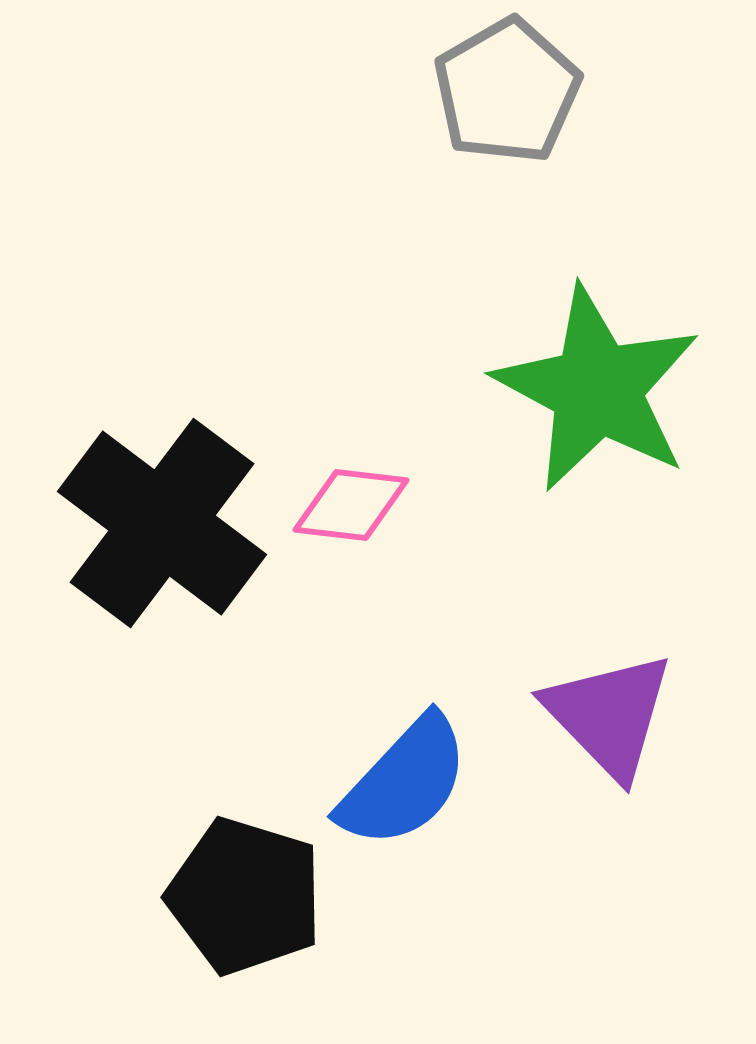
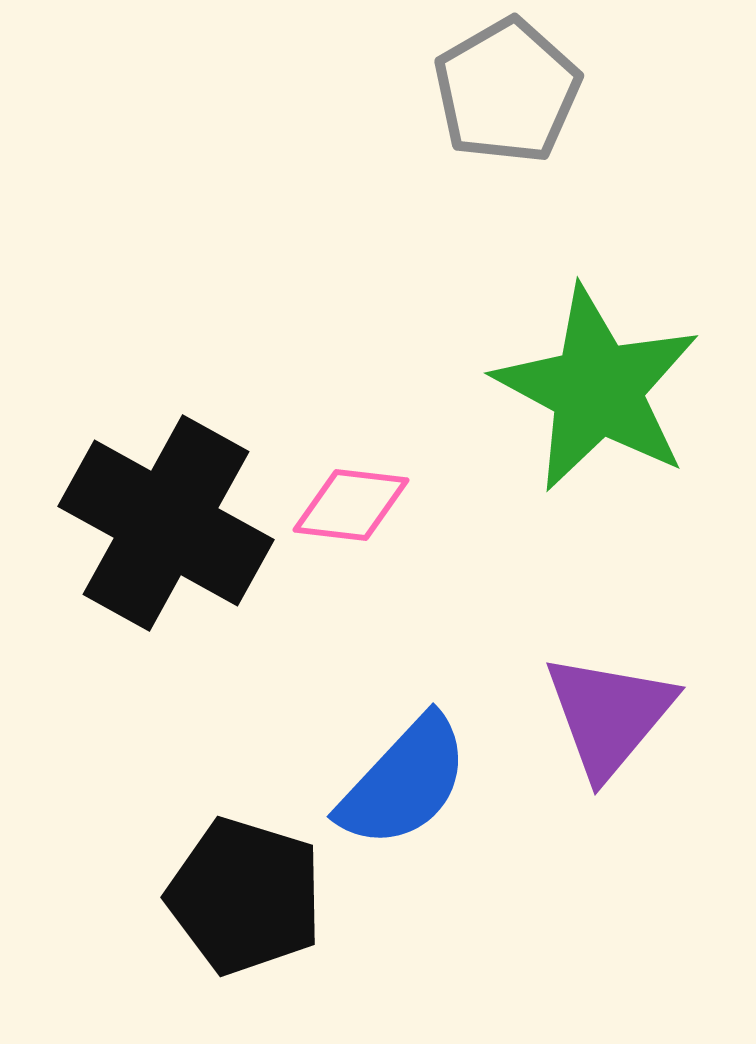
black cross: moved 4 px right; rotated 8 degrees counterclockwise
purple triangle: rotated 24 degrees clockwise
